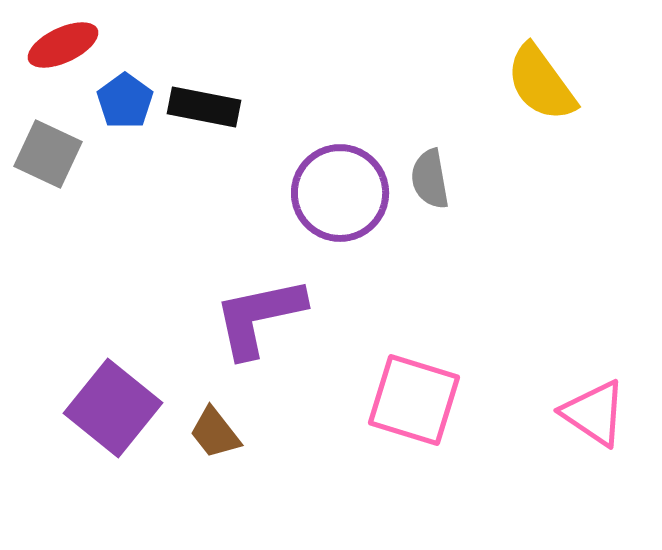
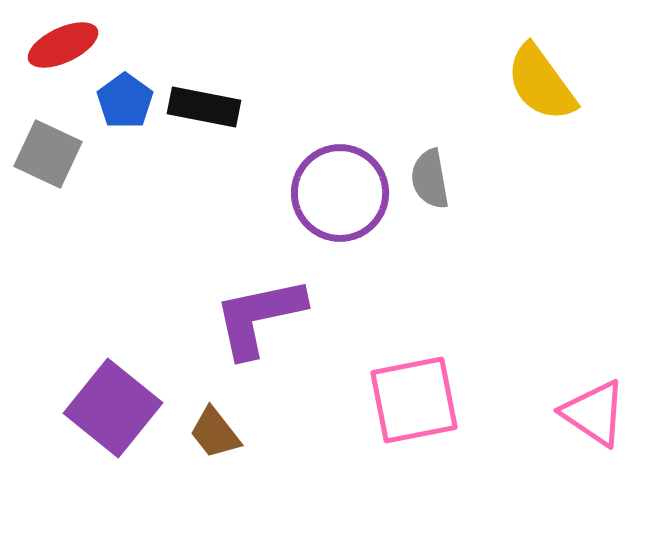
pink square: rotated 28 degrees counterclockwise
